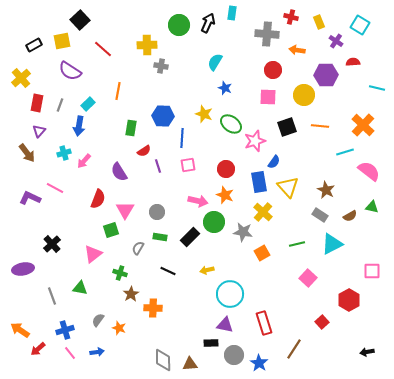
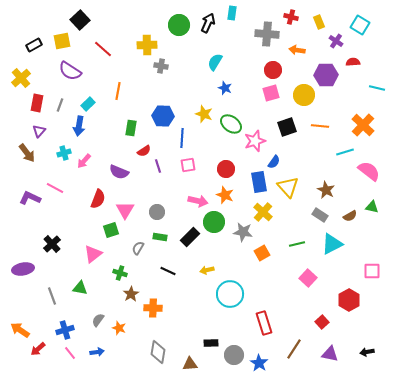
pink square at (268, 97): moved 3 px right, 4 px up; rotated 18 degrees counterclockwise
purple semicircle at (119, 172): rotated 36 degrees counterclockwise
purple triangle at (225, 325): moved 105 px right, 29 px down
gray diamond at (163, 360): moved 5 px left, 8 px up; rotated 10 degrees clockwise
